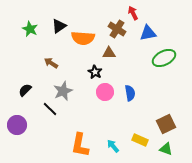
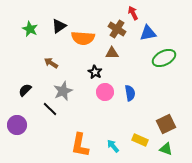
brown triangle: moved 3 px right
